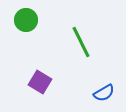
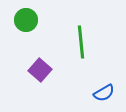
green line: rotated 20 degrees clockwise
purple square: moved 12 px up; rotated 10 degrees clockwise
